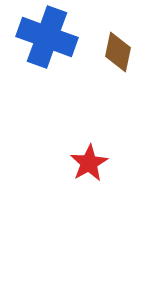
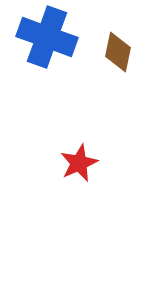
red star: moved 10 px left; rotated 6 degrees clockwise
